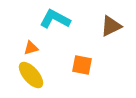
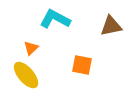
brown triangle: rotated 15 degrees clockwise
orange triangle: rotated 28 degrees counterclockwise
yellow ellipse: moved 5 px left
